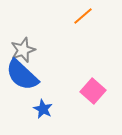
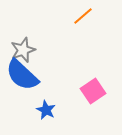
pink square: rotated 15 degrees clockwise
blue star: moved 3 px right, 1 px down
